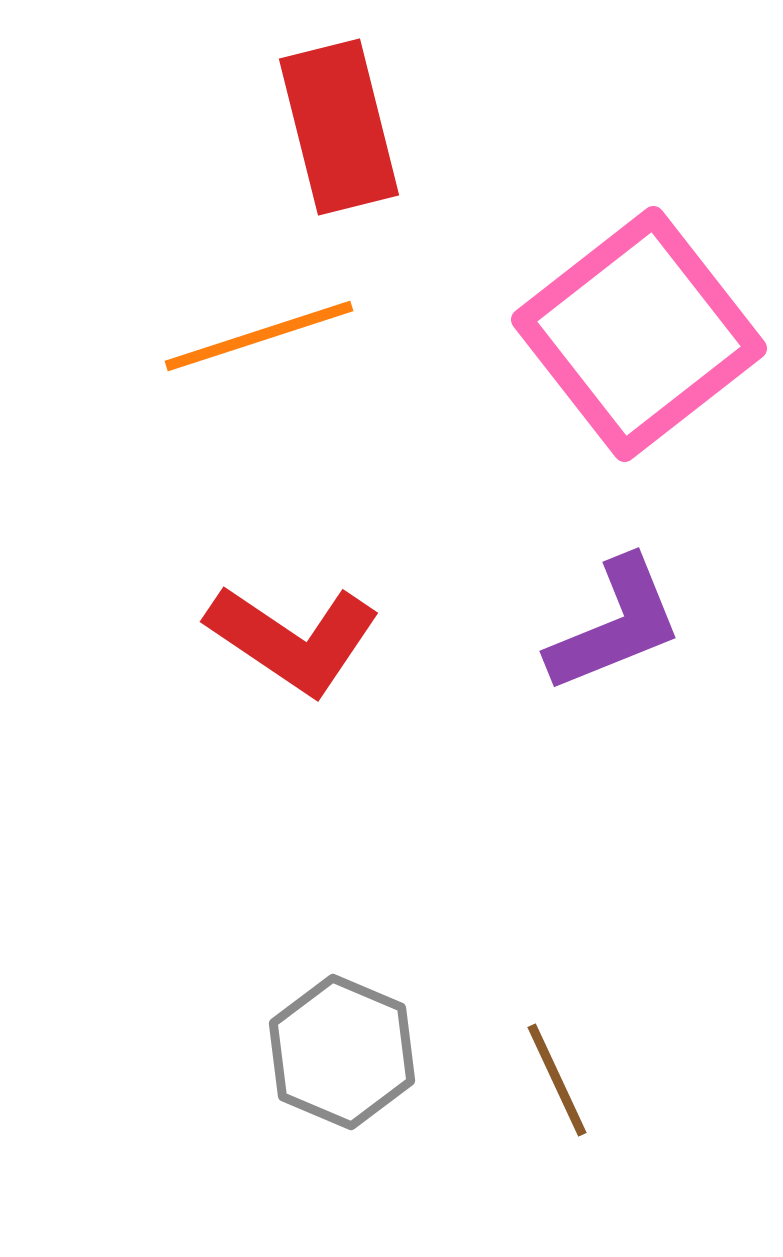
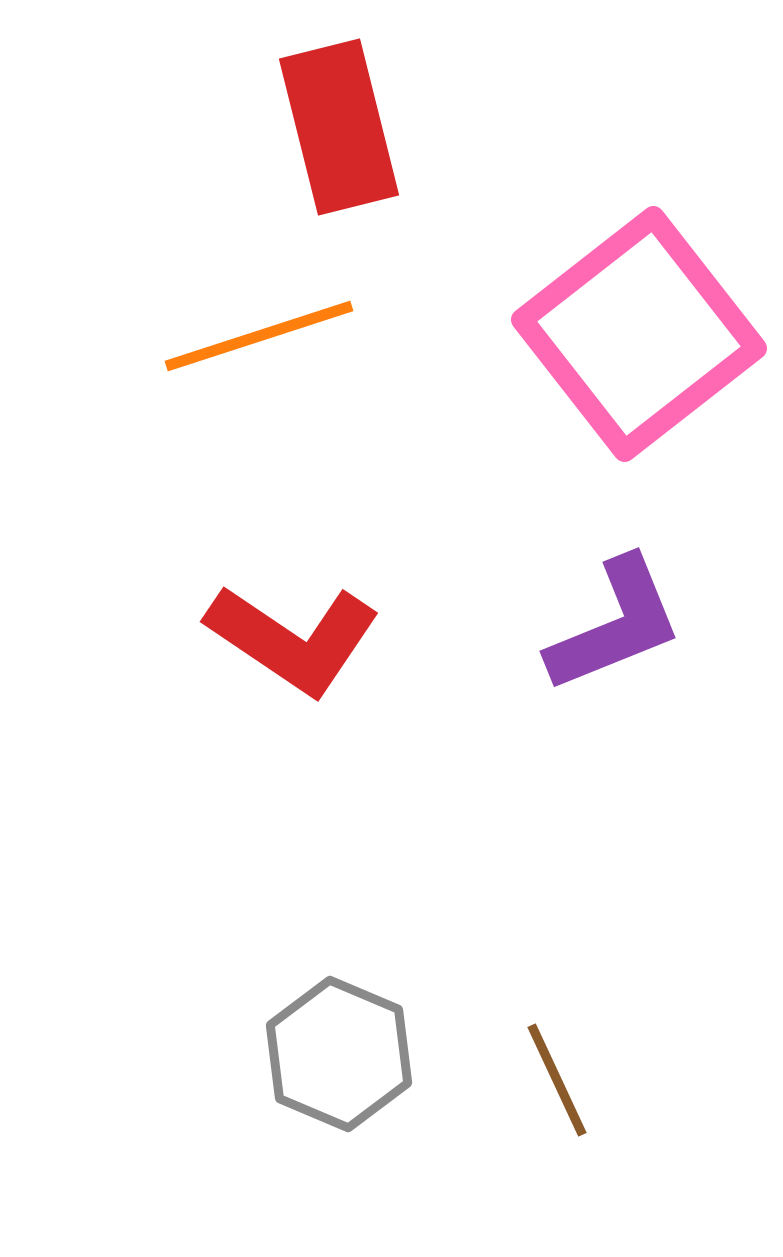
gray hexagon: moved 3 px left, 2 px down
